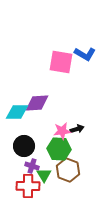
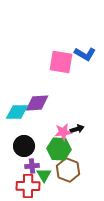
pink star: moved 1 px right, 1 px down
purple cross: rotated 24 degrees counterclockwise
